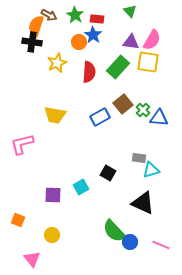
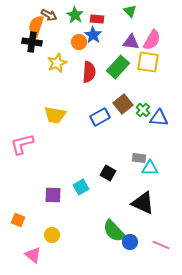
cyan triangle: moved 1 px left, 2 px up; rotated 18 degrees clockwise
pink triangle: moved 1 px right, 4 px up; rotated 12 degrees counterclockwise
